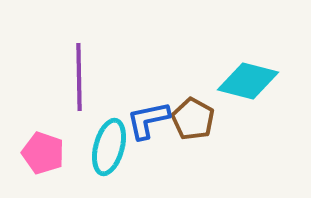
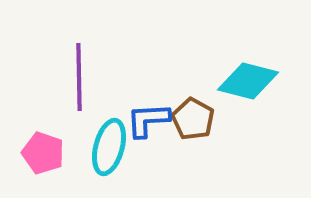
blue L-shape: rotated 9 degrees clockwise
